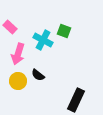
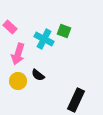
cyan cross: moved 1 px right, 1 px up
